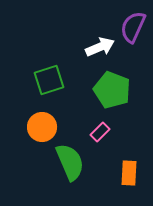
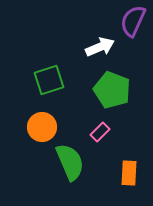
purple semicircle: moved 6 px up
